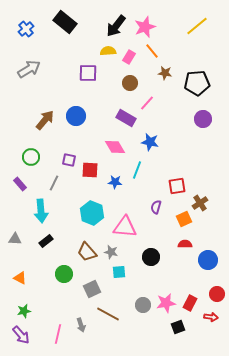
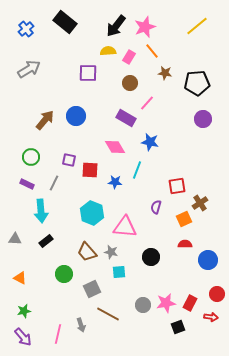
purple rectangle at (20, 184): moved 7 px right; rotated 24 degrees counterclockwise
purple arrow at (21, 335): moved 2 px right, 2 px down
